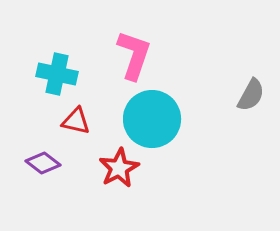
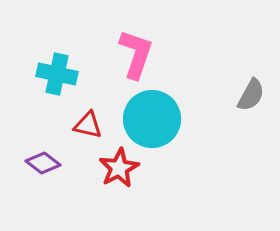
pink L-shape: moved 2 px right, 1 px up
red triangle: moved 12 px right, 4 px down
